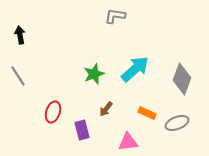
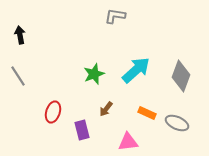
cyan arrow: moved 1 px right, 1 px down
gray diamond: moved 1 px left, 3 px up
gray ellipse: rotated 45 degrees clockwise
